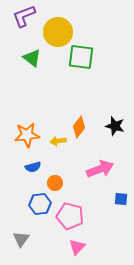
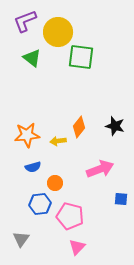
purple L-shape: moved 1 px right, 5 px down
